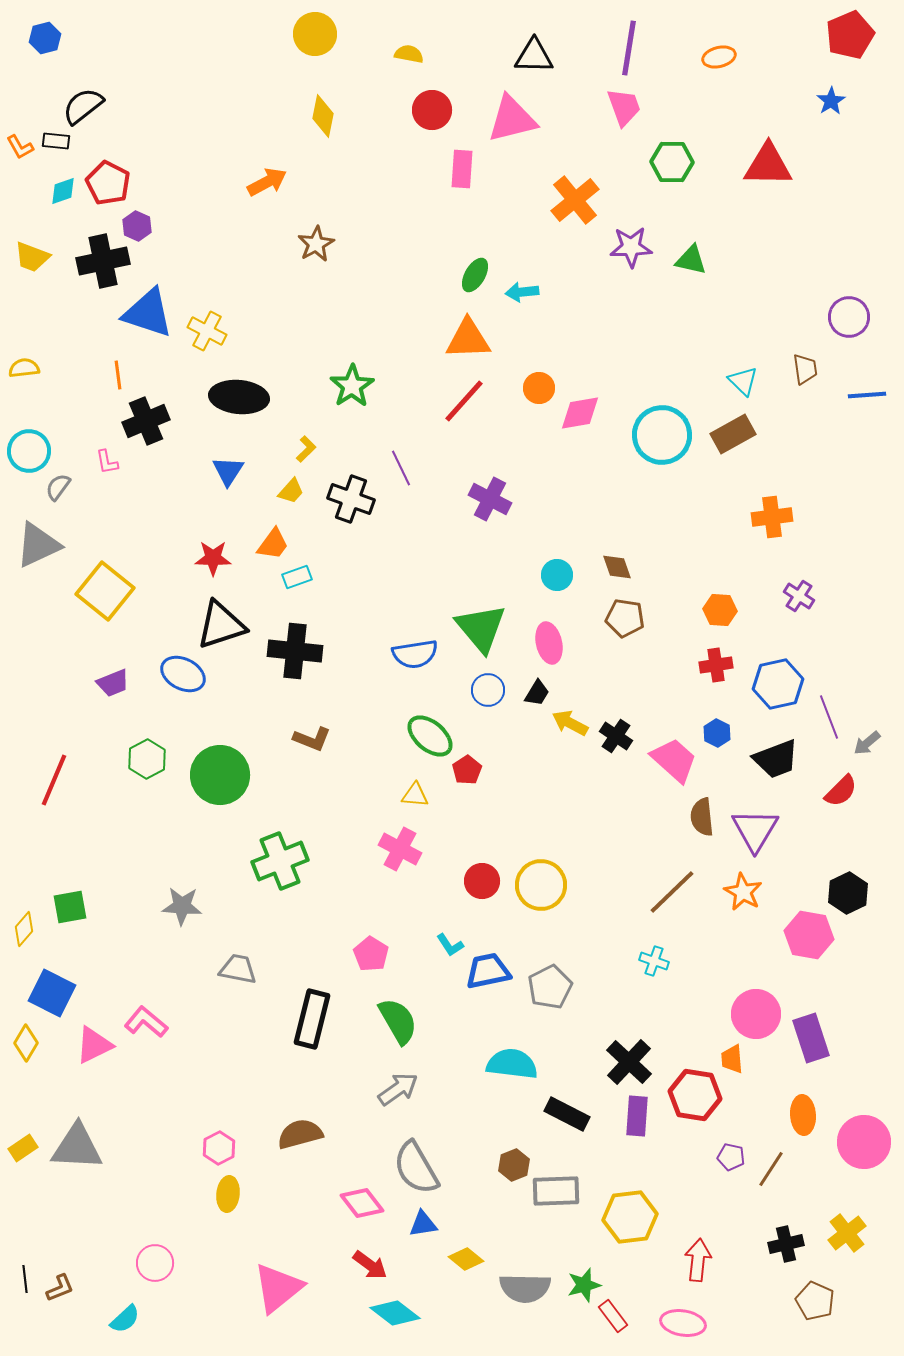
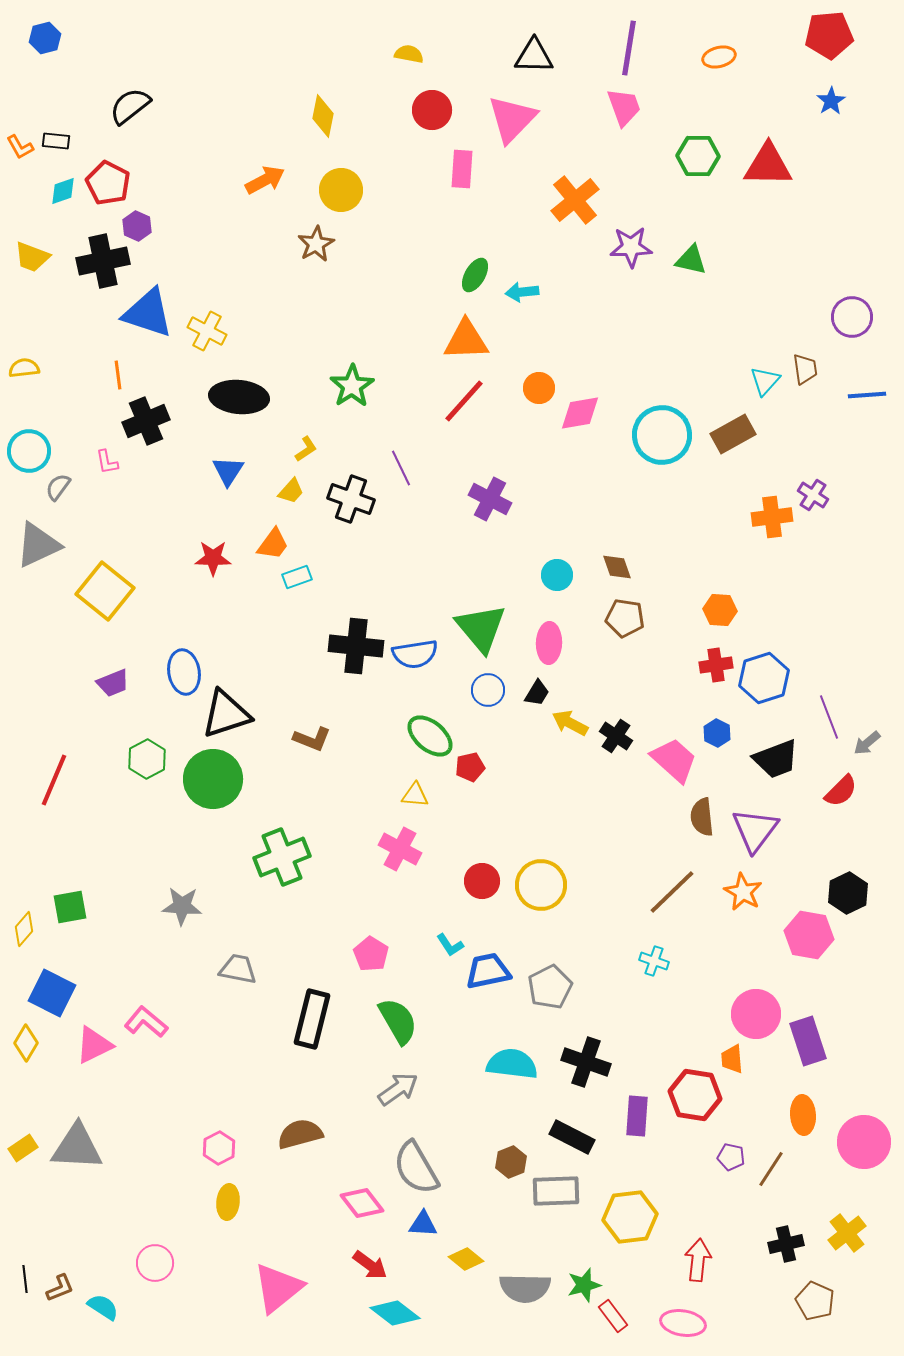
yellow circle at (315, 34): moved 26 px right, 156 px down
red pentagon at (850, 35): moved 21 px left; rotated 18 degrees clockwise
black semicircle at (83, 106): moved 47 px right
pink triangle at (512, 119): rotated 32 degrees counterclockwise
green hexagon at (672, 162): moved 26 px right, 6 px up
orange arrow at (267, 182): moved 2 px left, 2 px up
purple circle at (849, 317): moved 3 px right
orange triangle at (468, 339): moved 2 px left, 1 px down
cyan triangle at (743, 381): moved 22 px right; rotated 28 degrees clockwise
yellow L-shape at (306, 449): rotated 12 degrees clockwise
purple cross at (799, 596): moved 14 px right, 101 px up
black triangle at (221, 625): moved 5 px right, 89 px down
pink ellipse at (549, 643): rotated 15 degrees clockwise
black cross at (295, 651): moved 61 px right, 5 px up
blue ellipse at (183, 674): moved 1 px right, 2 px up; rotated 54 degrees clockwise
blue hexagon at (778, 684): moved 14 px left, 6 px up; rotated 6 degrees counterclockwise
red pentagon at (467, 770): moved 3 px right, 3 px up; rotated 20 degrees clockwise
green circle at (220, 775): moved 7 px left, 4 px down
purple triangle at (755, 830): rotated 6 degrees clockwise
green cross at (280, 861): moved 2 px right, 4 px up
purple rectangle at (811, 1038): moved 3 px left, 3 px down
black cross at (629, 1062): moved 43 px left; rotated 24 degrees counterclockwise
black rectangle at (567, 1114): moved 5 px right, 23 px down
brown hexagon at (514, 1165): moved 3 px left, 3 px up
yellow ellipse at (228, 1194): moved 8 px down
blue triangle at (423, 1224): rotated 12 degrees clockwise
cyan semicircle at (125, 1319): moved 22 px left, 12 px up; rotated 104 degrees counterclockwise
